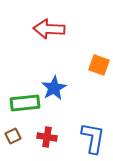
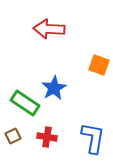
green rectangle: rotated 40 degrees clockwise
